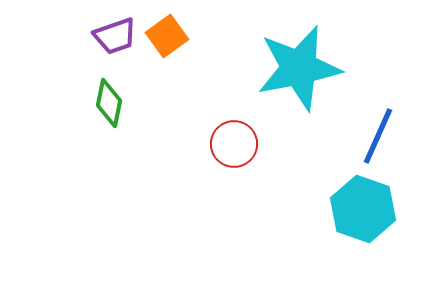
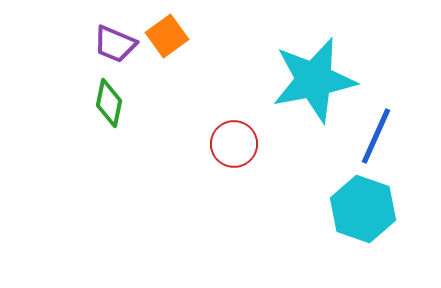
purple trapezoid: moved 8 px down; rotated 42 degrees clockwise
cyan star: moved 15 px right, 12 px down
blue line: moved 2 px left
